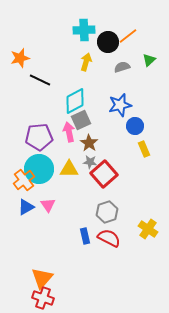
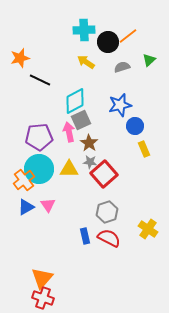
yellow arrow: rotated 72 degrees counterclockwise
